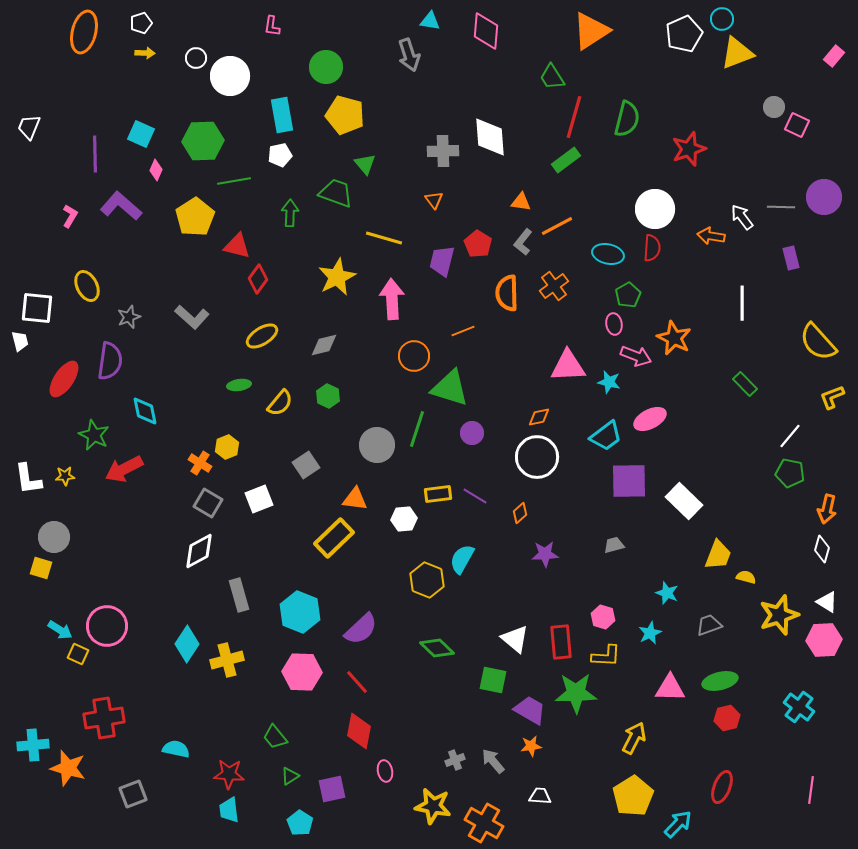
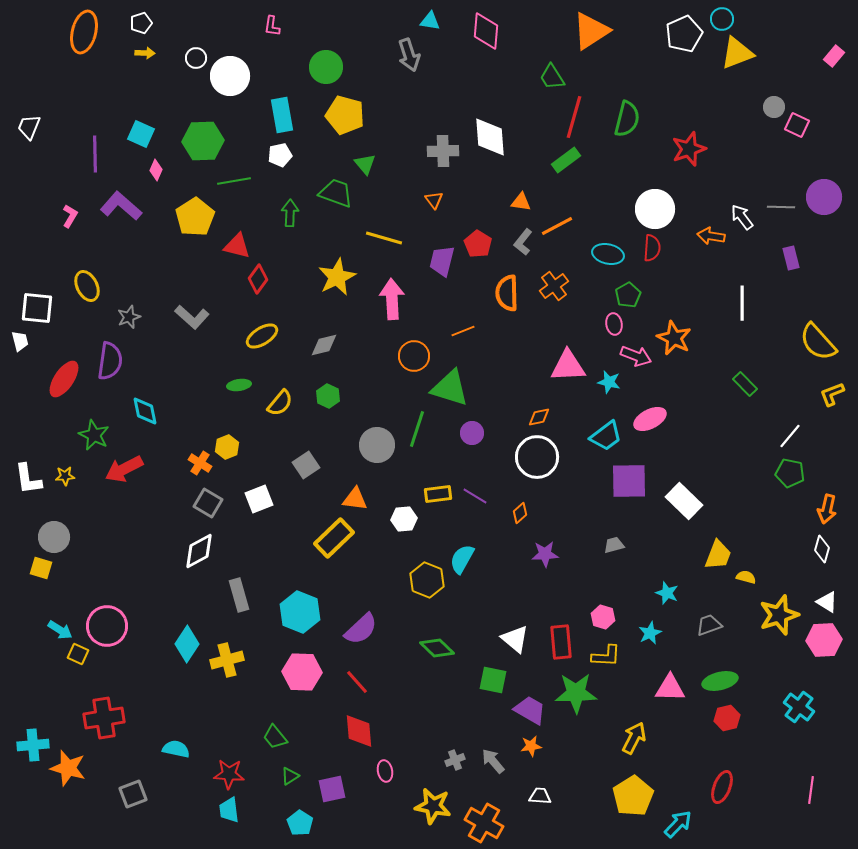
yellow L-shape at (832, 397): moved 3 px up
red diamond at (359, 731): rotated 15 degrees counterclockwise
